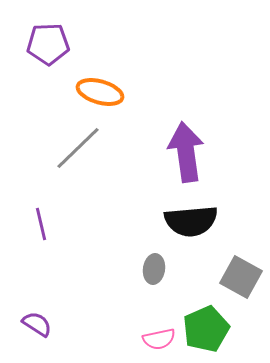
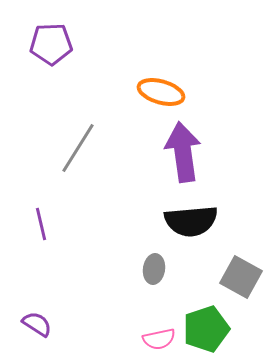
purple pentagon: moved 3 px right
orange ellipse: moved 61 px right
gray line: rotated 14 degrees counterclockwise
purple arrow: moved 3 px left
green pentagon: rotated 6 degrees clockwise
